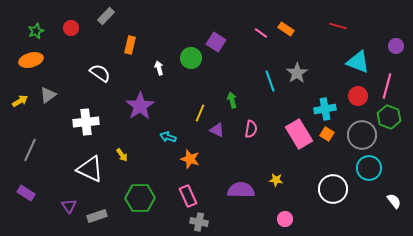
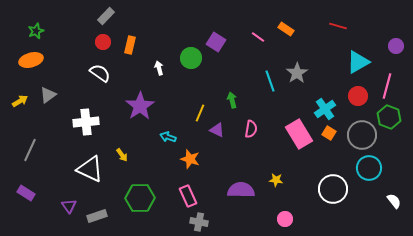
red circle at (71, 28): moved 32 px right, 14 px down
pink line at (261, 33): moved 3 px left, 4 px down
cyan triangle at (358, 62): rotated 50 degrees counterclockwise
cyan cross at (325, 109): rotated 25 degrees counterclockwise
orange square at (327, 134): moved 2 px right, 1 px up
